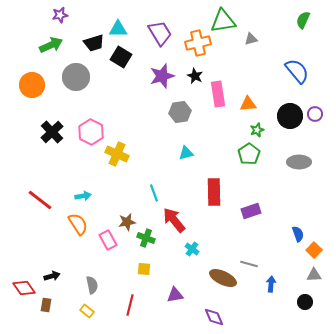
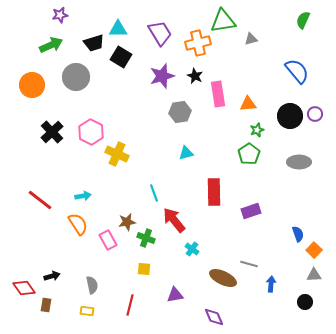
yellow rectangle at (87, 311): rotated 32 degrees counterclockwise
